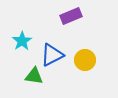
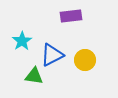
purple rectangle: rotated 15 degrees clockwise
